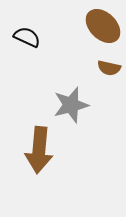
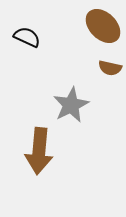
brown semicircle: moved 1 px right
gray star: rotated 12 degrees counterclockwise
brown arrow: moved 1 px down
